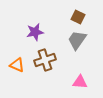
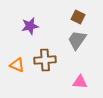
purple star: moved 5 px left, 6 px up
brown cross: rotated 15 degrees clockwise
